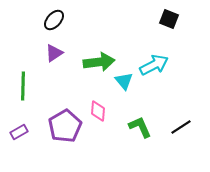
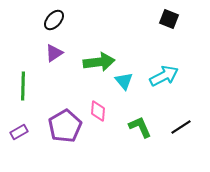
cyan arrow: moved 10 px right, 11 px down
